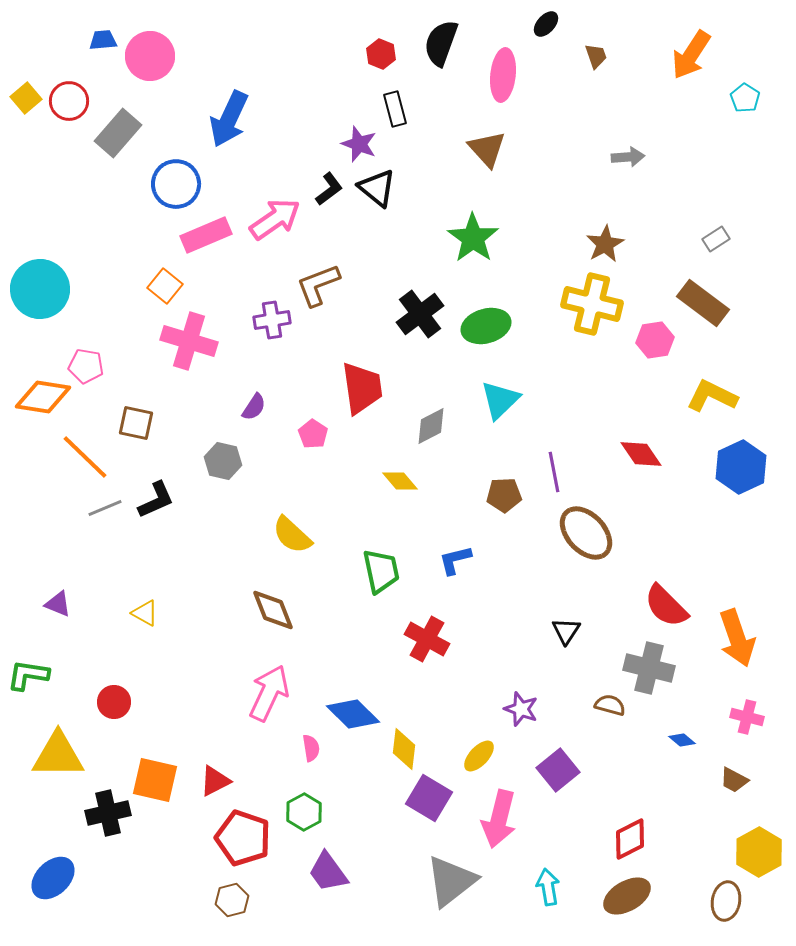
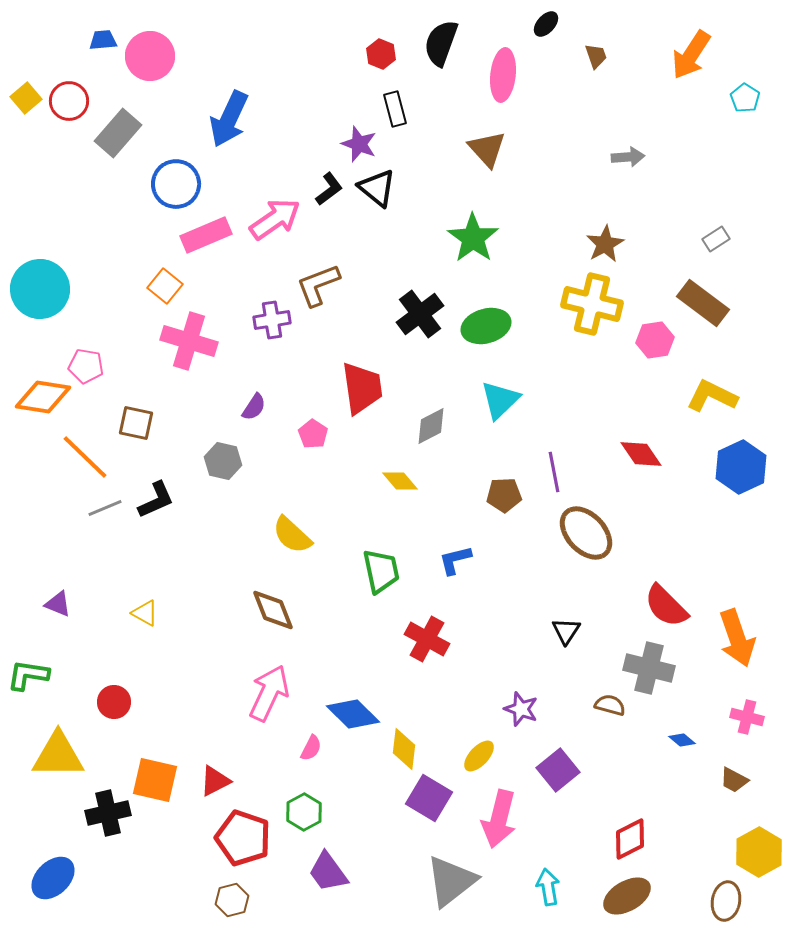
pink semicircle at (311, 748): rotated 36 degrees clockwise
